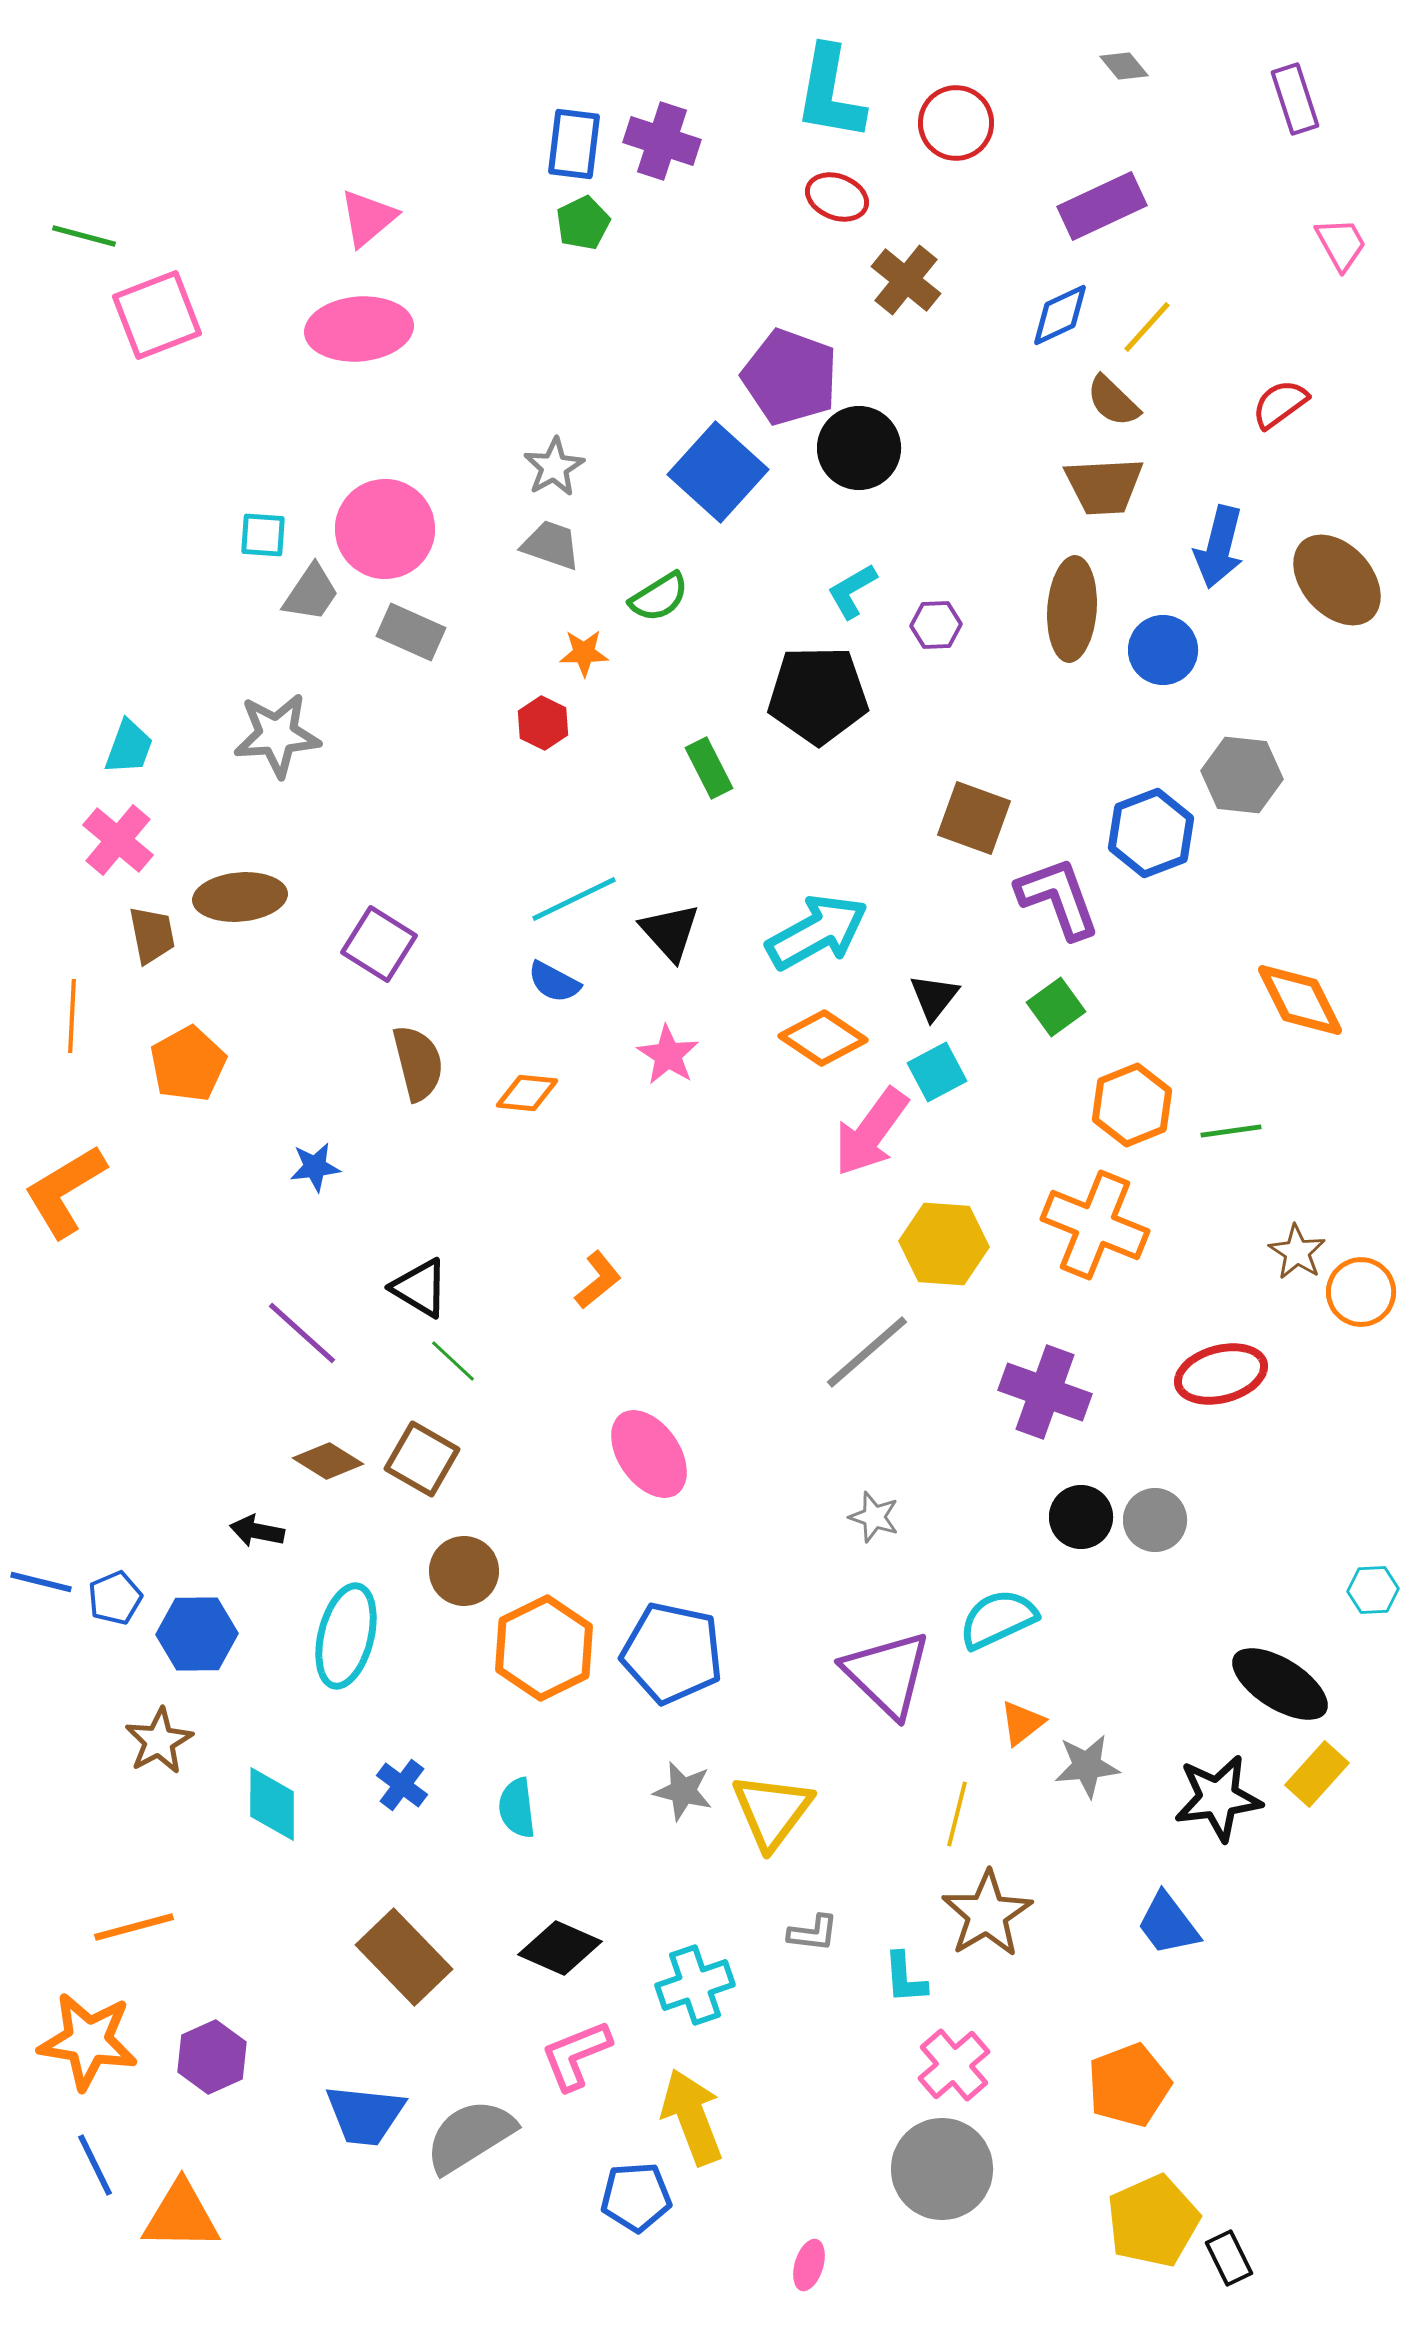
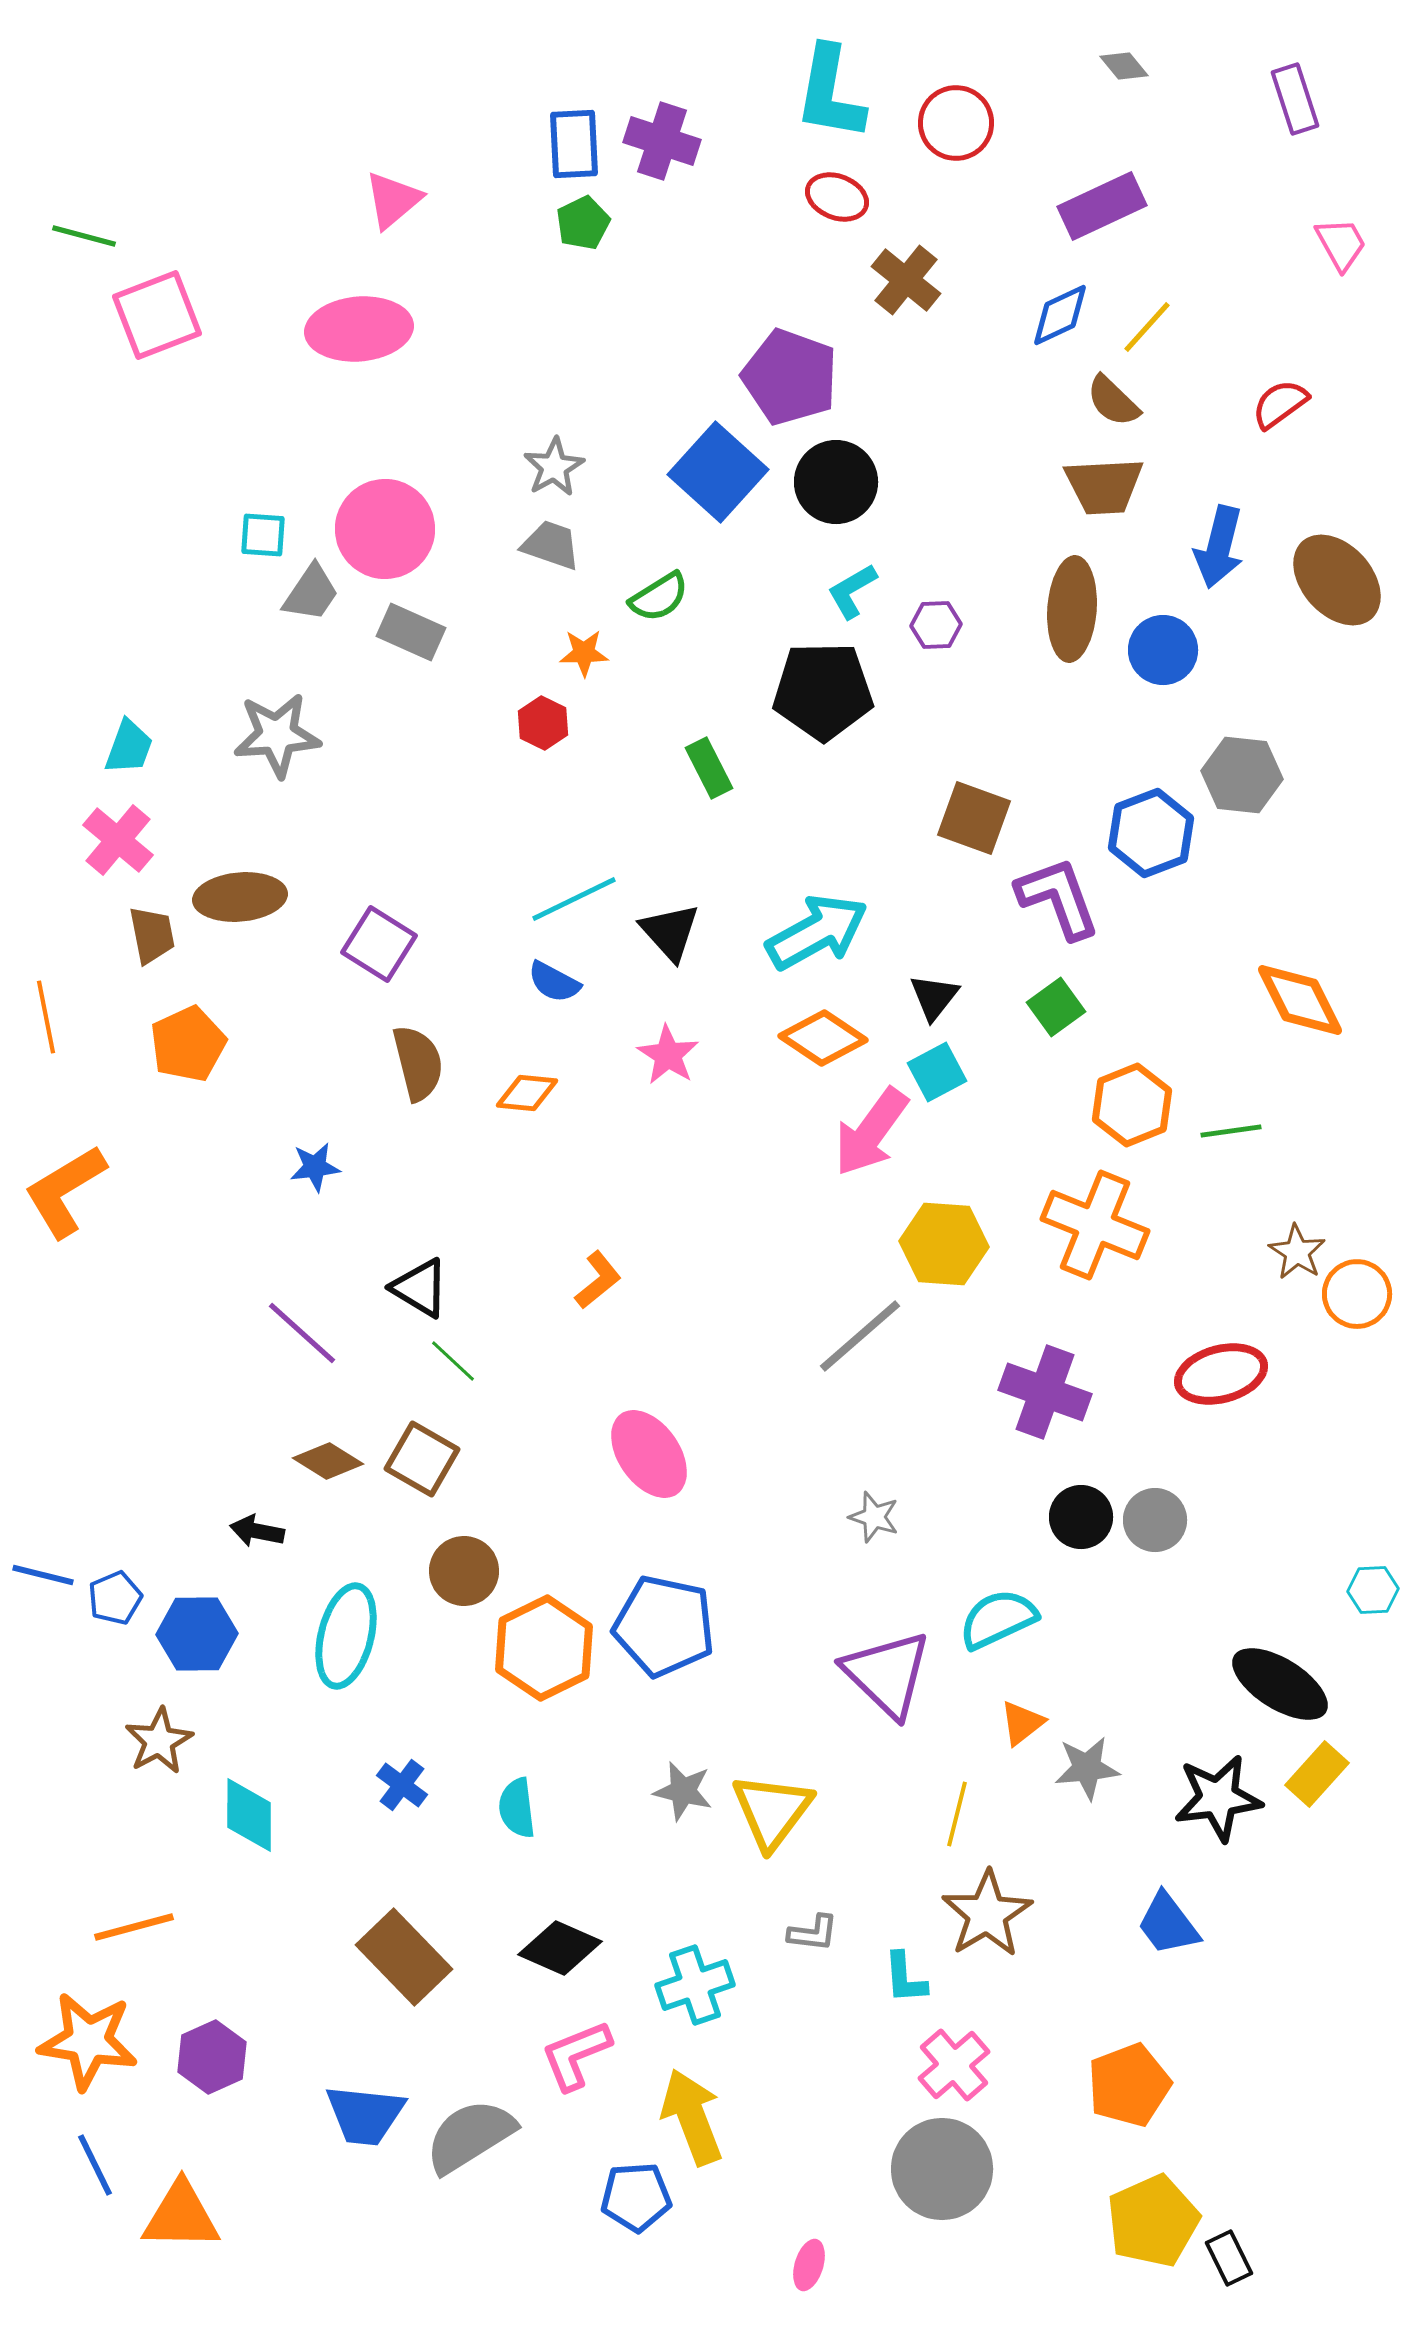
blue rectangle at (574, 144): rotated 10 degrees counterclockwise
pink triangle at (368, 218): moved 25 px right, 18 px up
black circle at (859, 448): moved 23 px left, 34 px down
black pentagon at (818, 695): moved 5 px right, 4 px up
orange line at (72, 1016): moved 26 px left, 1 px down; rotated 14 degrees counterclockwise
orange pentagon at (188, 1064): moved 20 px up; rotated 4 degrees clockwise
orange circle at (1361, 1292): moved 4 px left, 2 px down
gray line at (867, 1352): moved 7 px left, 16 px up
blue line at (41, 1582): moved 2 px right, 7 px up
blue pentagon at (672, 1653): moved 8 px left, 27 px up
gray star at (1087, 1766): moved 2 px down
cyan diamond at (272, 1804): moved 23 px left, 11 px down
